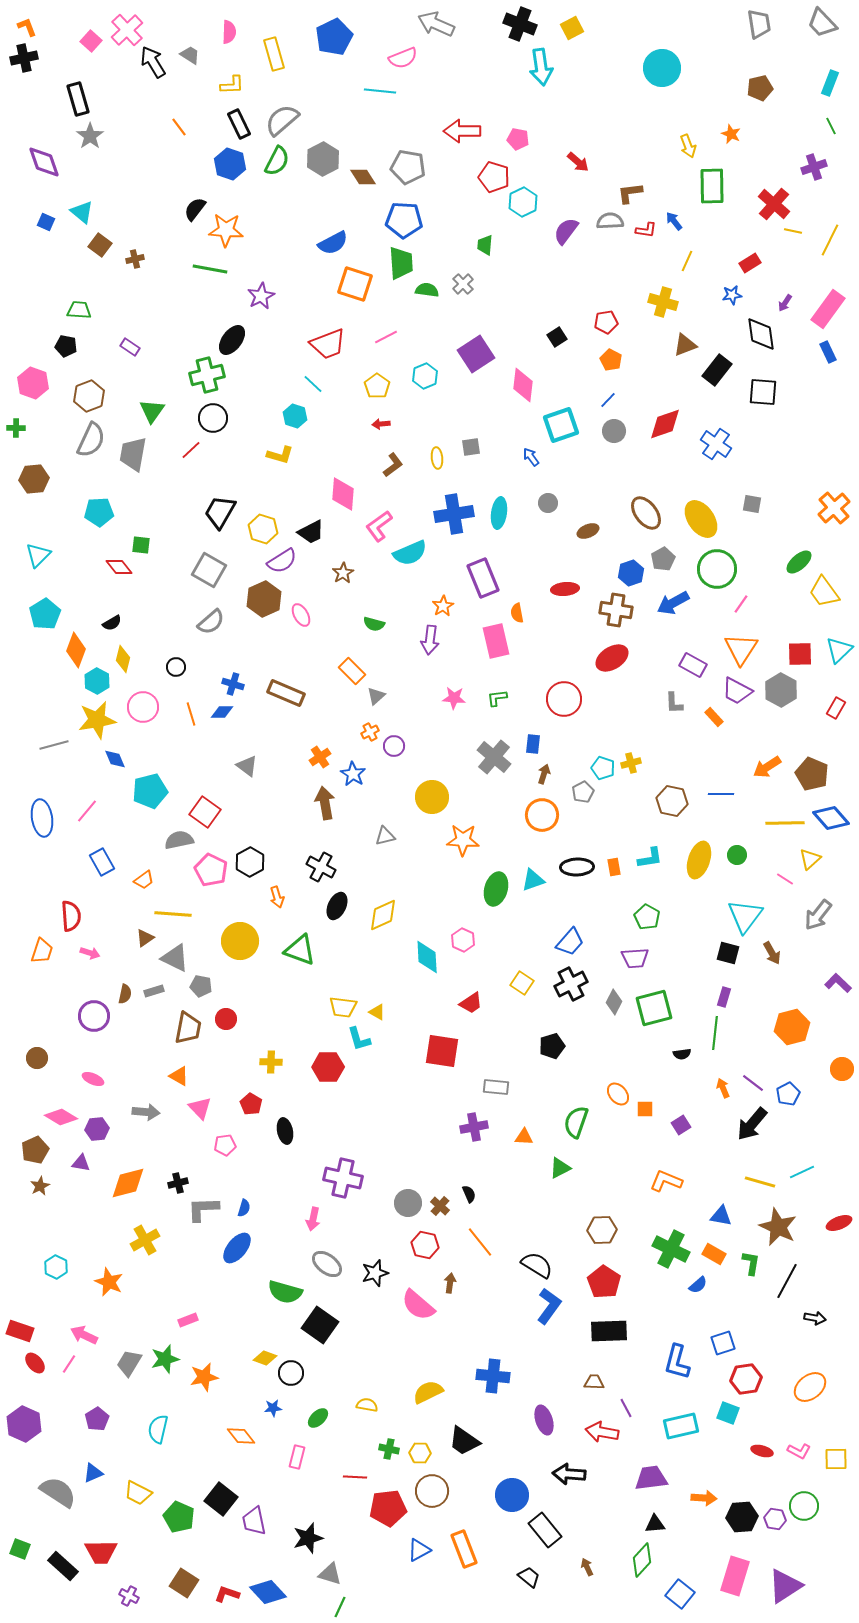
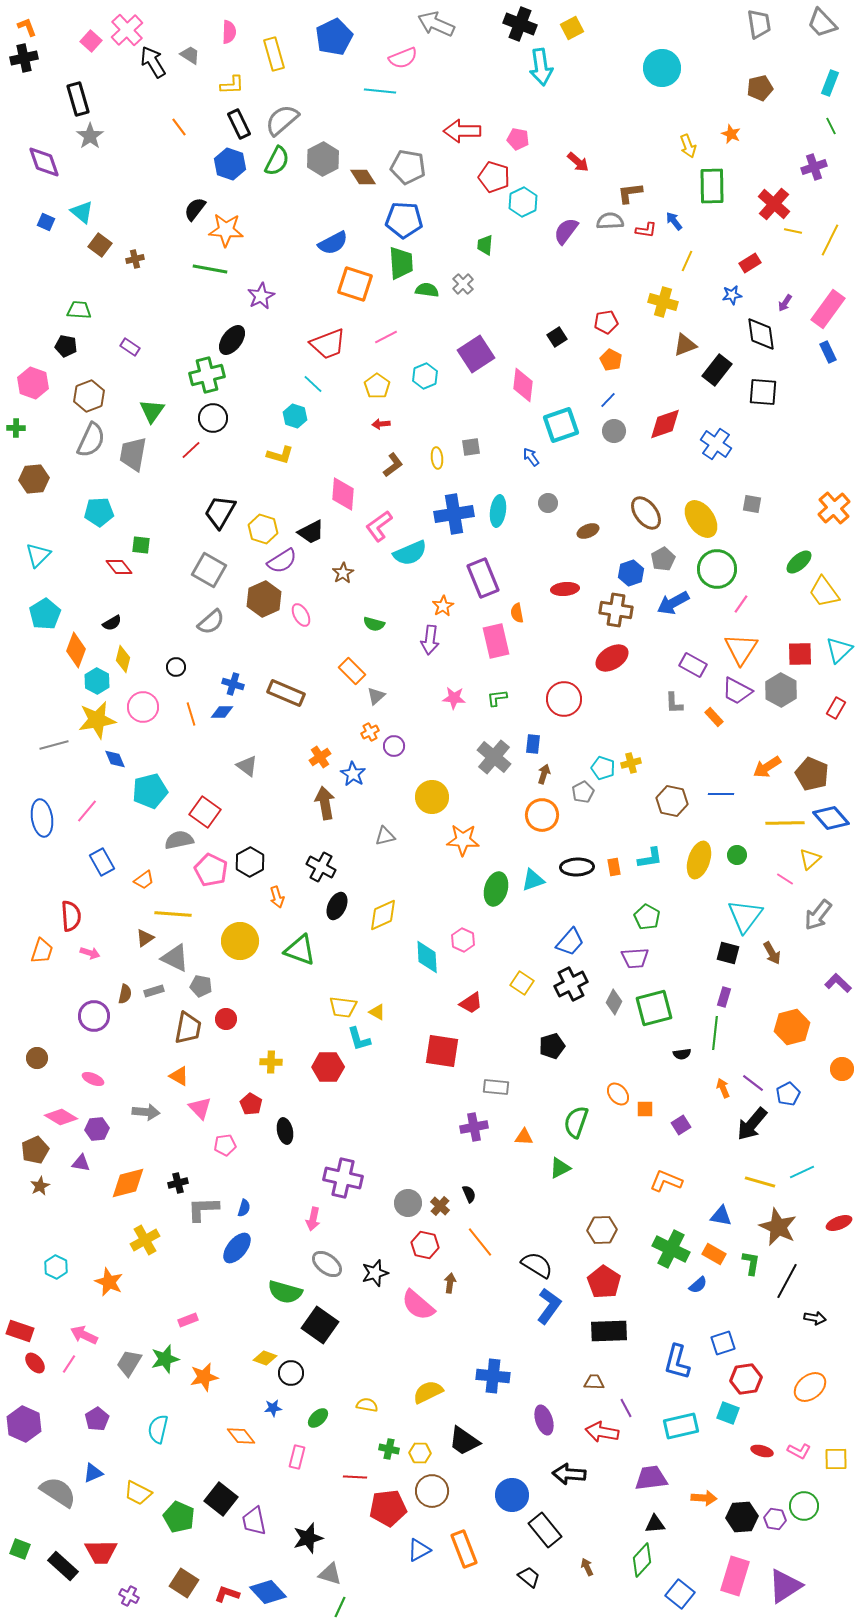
cyan ellipse at (499, 513): moved 1 px left, 2 px up
